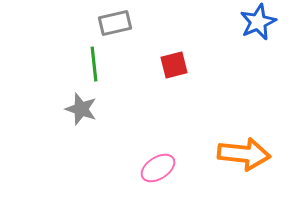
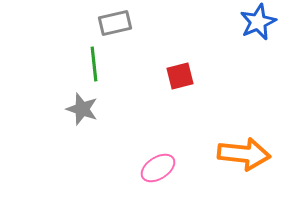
red square: moved 6 px right, 11 px down
gray star: moved 1 px right
